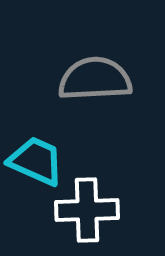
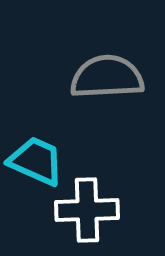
gray semicircle: moved 12 px right, 2 px up
